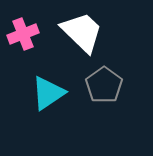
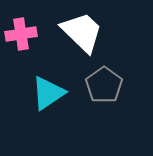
pink cross: moved 2 px left; rotated 12 degrees clockwise
